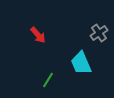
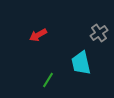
red arrow: rotated 102 degrees clockwise
cyan trapezoid: rotated 10 degrees clockwise
